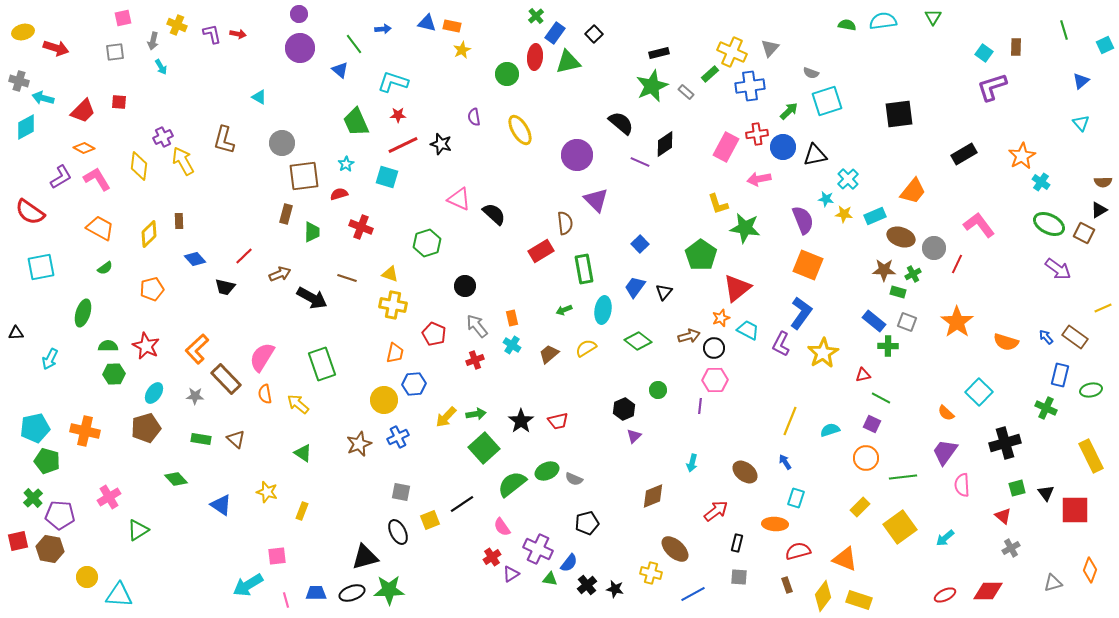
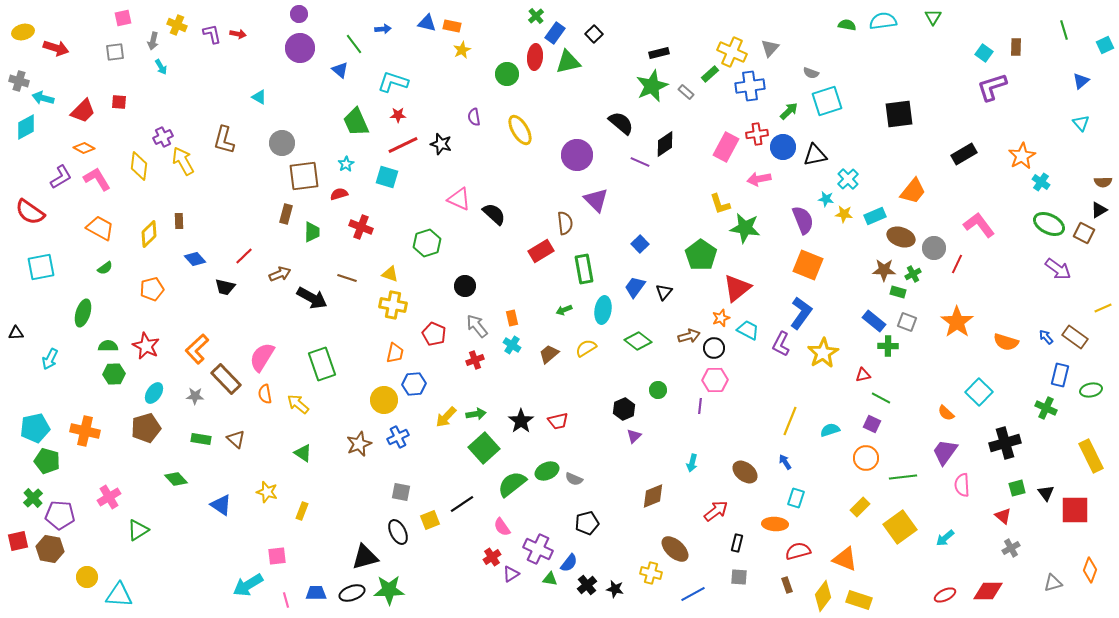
yellow L-shape at (718, 204): moved 2 px right
